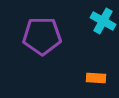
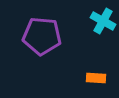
purple pentagon: rotated 6 degrees clockwise
